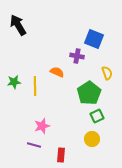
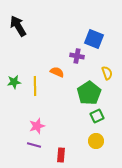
black arrow: moved 1 px down
pink star: moved 5 px left
yellow circle: moved 4 px right, 2 px down
